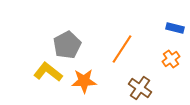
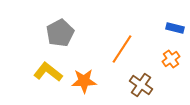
gray pentagon: moved 7 px left, 12 px up
brown cross: moved 1 px right, 3 px up
